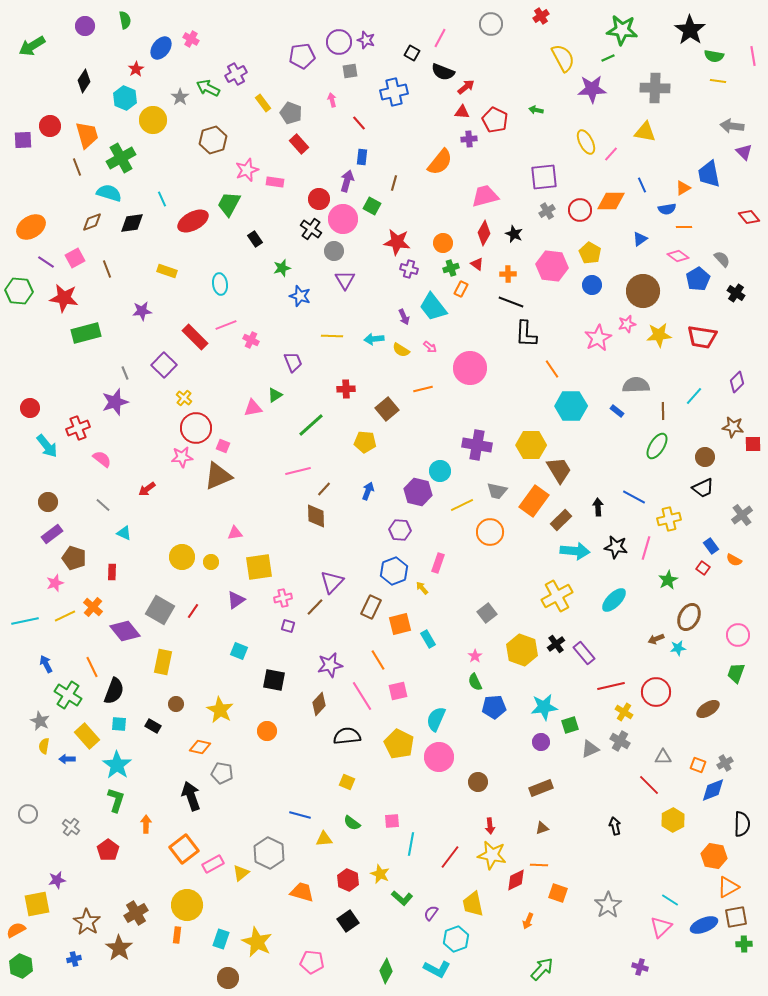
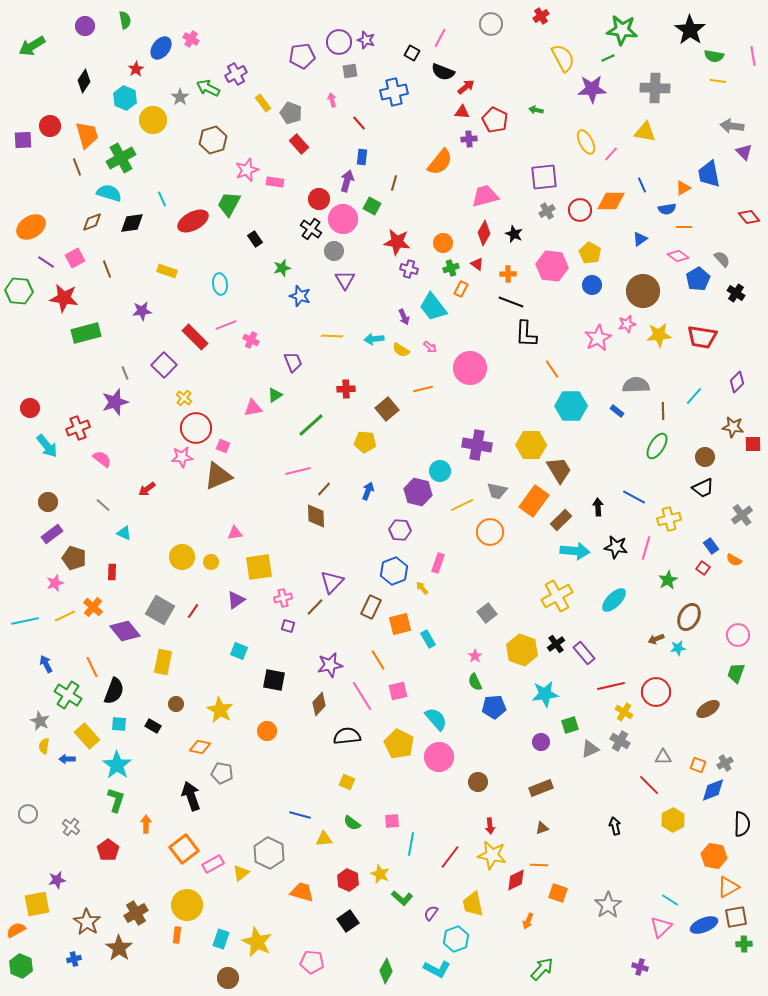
cyan star at (544, 707): moved 1 px right, 13 px up
cyan semicircle at (436, 719): rotated 115 degrees clockwise
